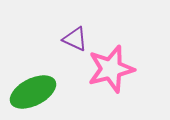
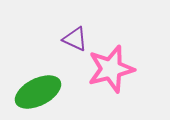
green ellipse: moved 5 px right
